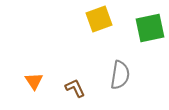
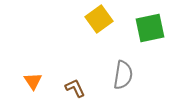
yellow square: rotated 16 degrees counterclockwise
gray semicircle: moved 3 px right
orange triangle: moved 1 px left
